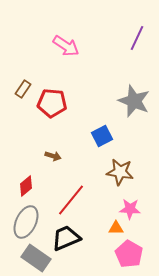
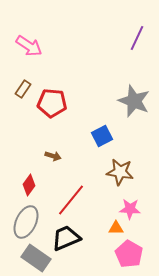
pink arrow: moved 37 px left
red diamond: moved 3 px right, 1 px up; rotated 15 degrees counterclockwise
